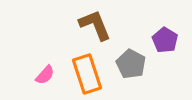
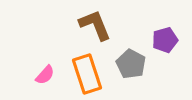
purple pentagon: rotated 25 degrees clockwise
